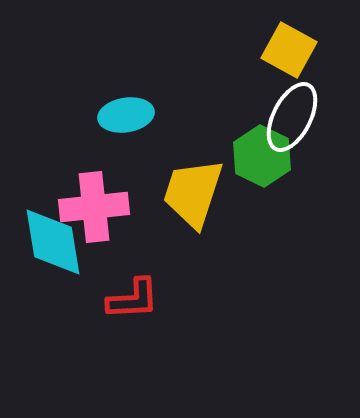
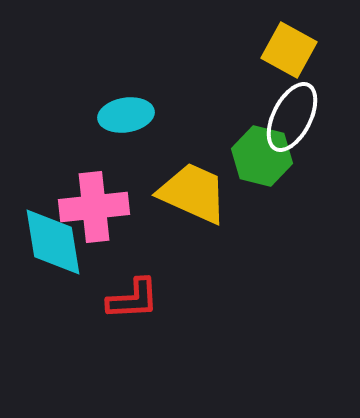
green hexagon: rotated 12 degrees counterclockwise
yellow trapezoid: rotated 96 degrees clockwise
